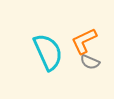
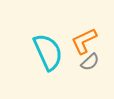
gray semicircle: rotated 66 degrees counterclockwise
